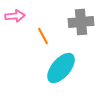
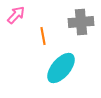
pink arrow: moved 1 px right, 1 px up; rotated 42 degrees counterclockwise
orange line: rotated 18 degrees clockwise
